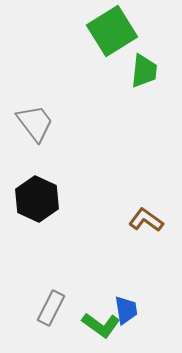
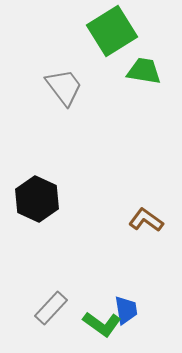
green trapezoid: rotated 87 degrees counterclockwise
gray trapezoid: moved 29 px right, 36 px up
gray rectangle: rotated 16 degrees clockwise
green L-shape: moved 1 px right, 1 px up
